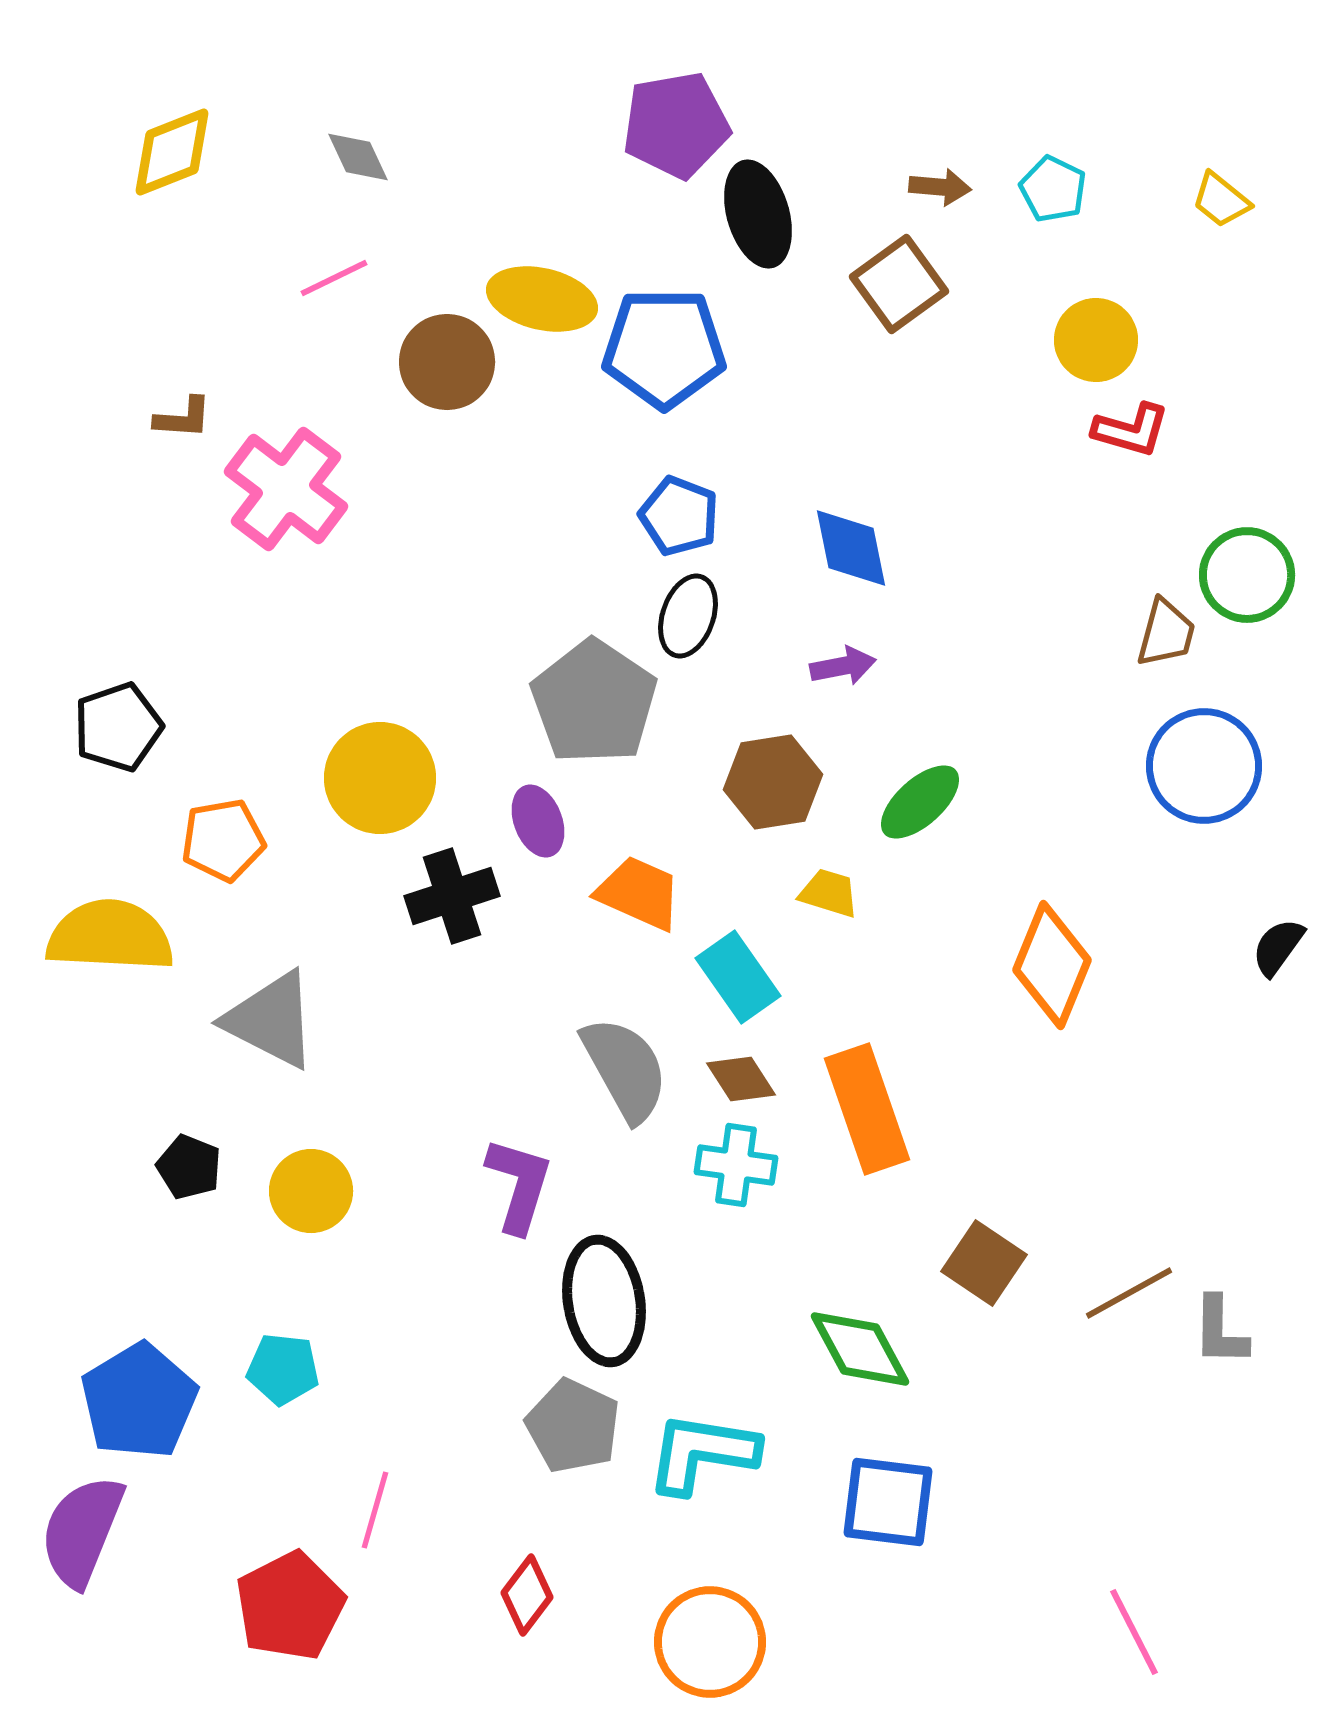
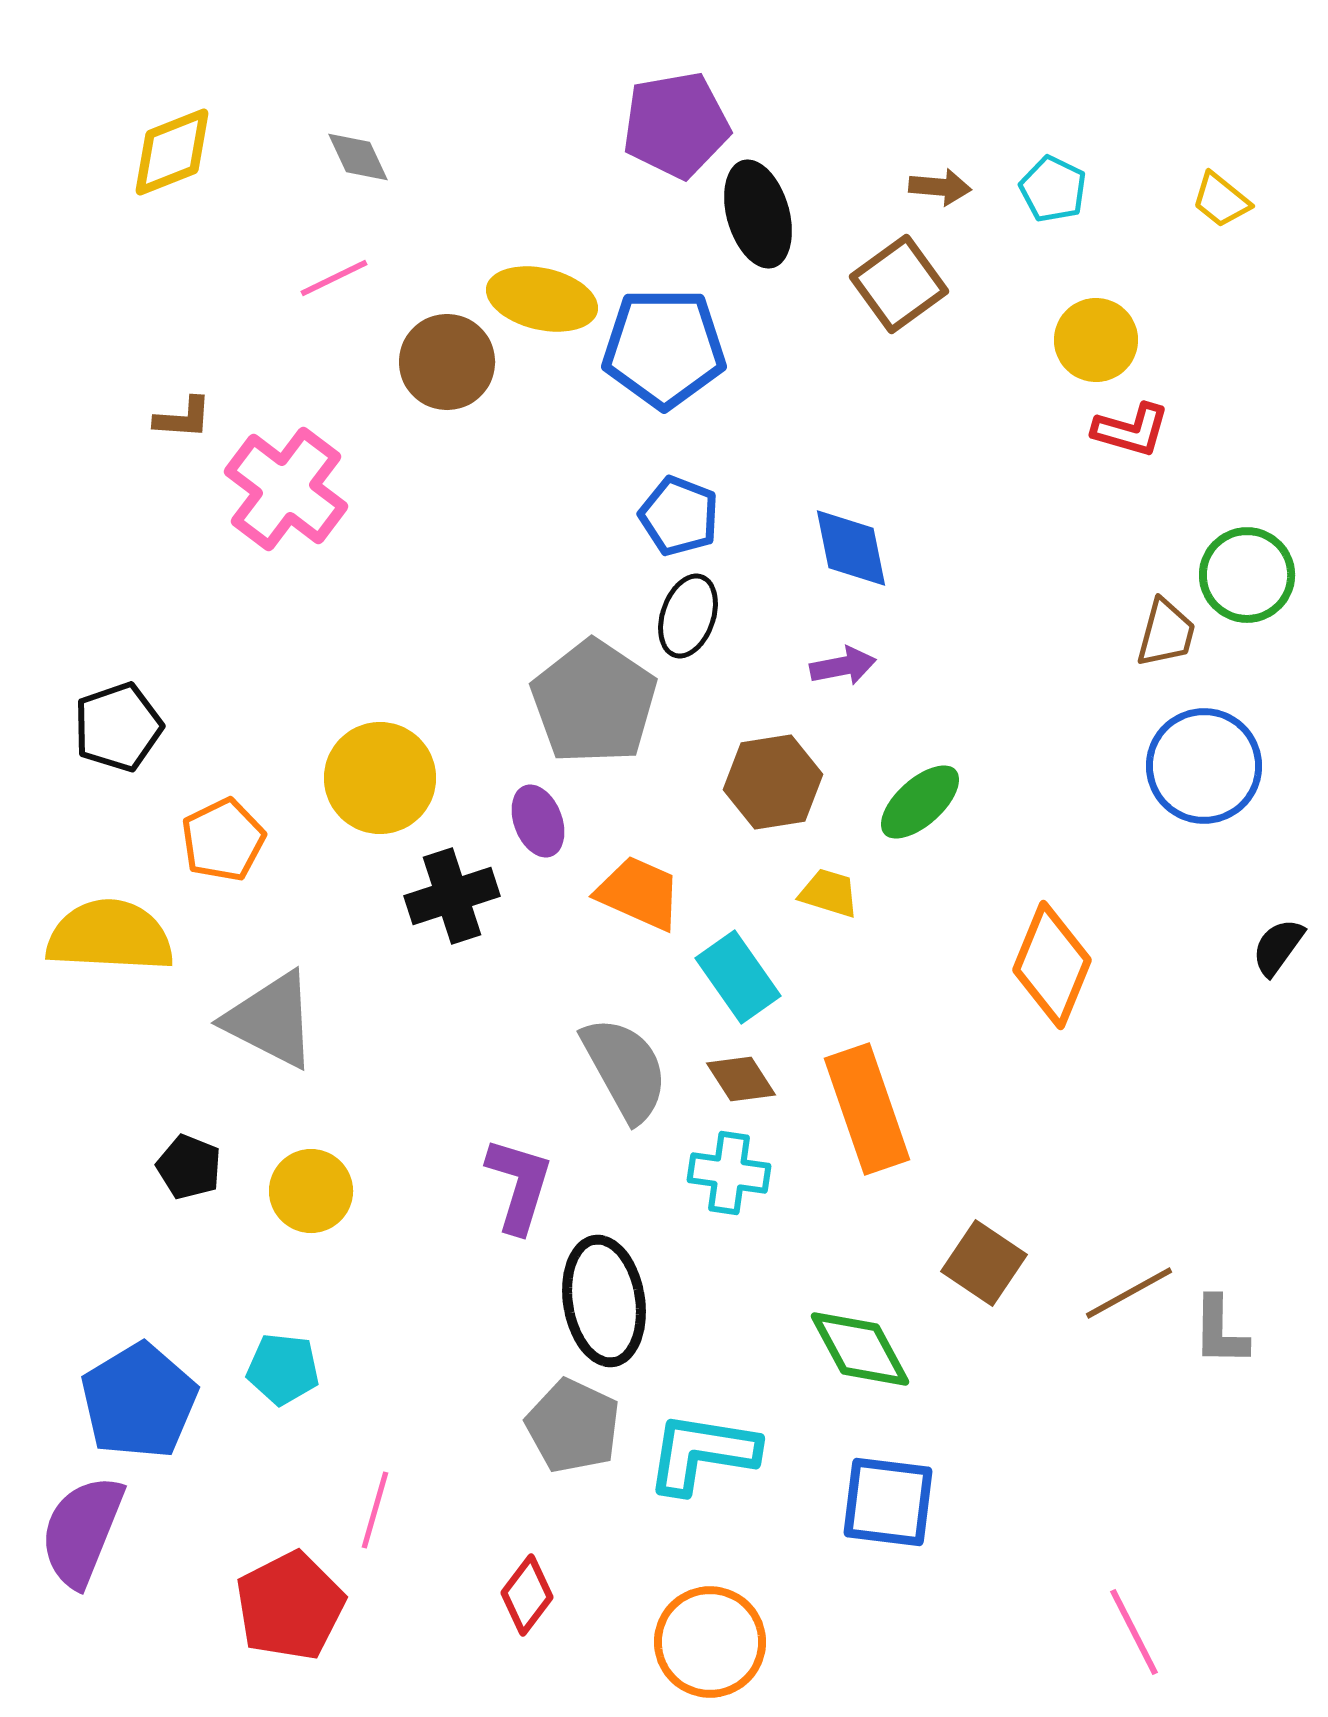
orange pentagon at (223, 840): rotated 16 degrees counterclockwise
cyan cross at (736, 1165): moved 7 px left, 8 px down
